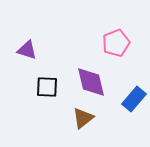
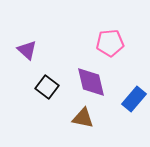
pink pentagon: moved 6 px left; rotated 16 degrees clockwise
purple triangle: rotated 25 degrees clockwise
black square: rotated 35 degrees clockwise
brown triangle: rotated 50 degrees clockwise
